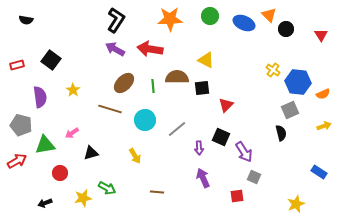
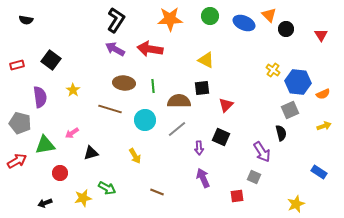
brown semicircle at (177, 77): moved 2 px right, 24 px down
brown ellipse at (124, 83): rotated 50 degrees clockwise
gray pentagon at (21, 125): moved 1 px left, 2 px up
purple arrow at (244, 152): moved 18 px right
brown line at (157, 192): rotated 16 degrees clockwise
